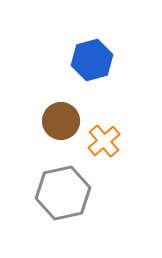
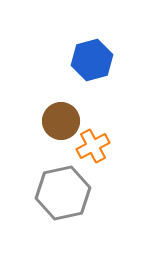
orange cross: moved 11 px left, 5 px down; rotated 12 degrees clockwise
